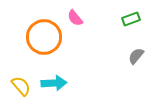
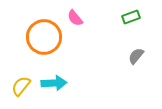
green rectangle: moved 2 px up
yellow semicircle: rotated 100 degrees counterclockwise
